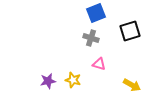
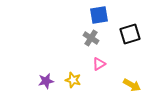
blue square: moved 3 px right, 2 px down; rotated 12 degrees clockwise
black square: moved 3 px down
gray cross: rotated 14 degrees clockwise
pink triangle: rotated 48 degrees counterclockwise
purple star: moved 2 px left
